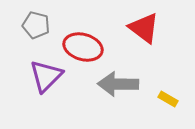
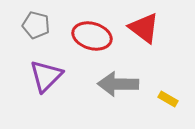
red ellipse: moved 9 px right, 11 px up
